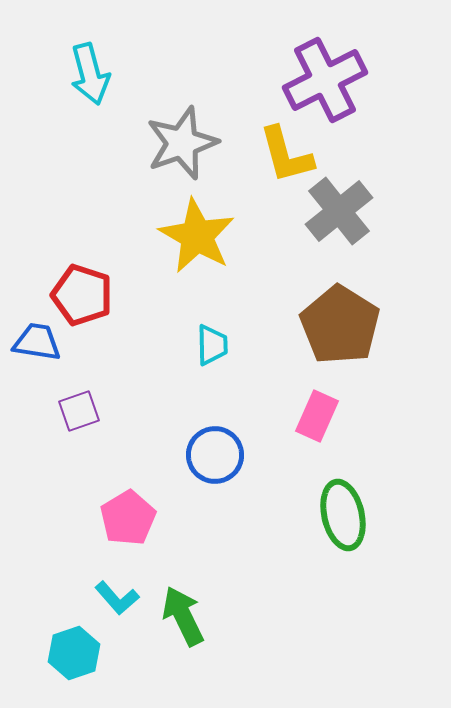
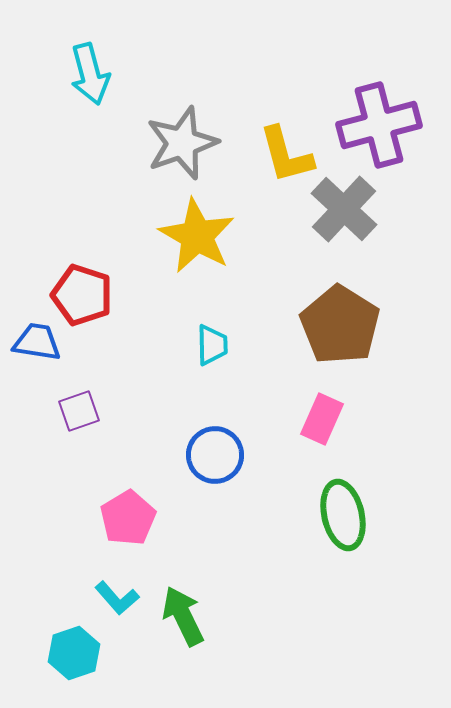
purple cross: moved 54 px right, 45 px down; rotated 12 degrees clockwise
gray cross: moved 5 px right, 2 px up; rotated 8 degrees counterclockwise
pink rectangle: moved 5 px right, 3 px down
